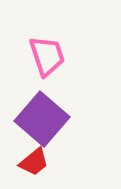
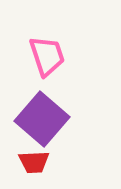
red trapezoid: rotated 36 degrees clockwise
